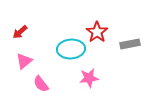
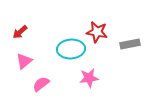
red star: rotated 25 degrees counterclockwise
pink semicircle: rotated 90 degrees clockwise
